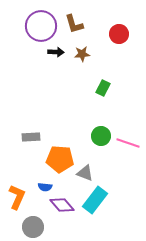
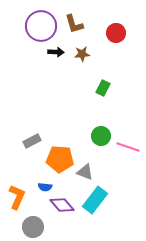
red circle: moved 3 px left, 1 px up
gray rectangle: moved 1 px right, 4 px down; rotated 24 degrees counterclockwise
pink line: moved 4 px down
gray triangle: moved 1 px up
